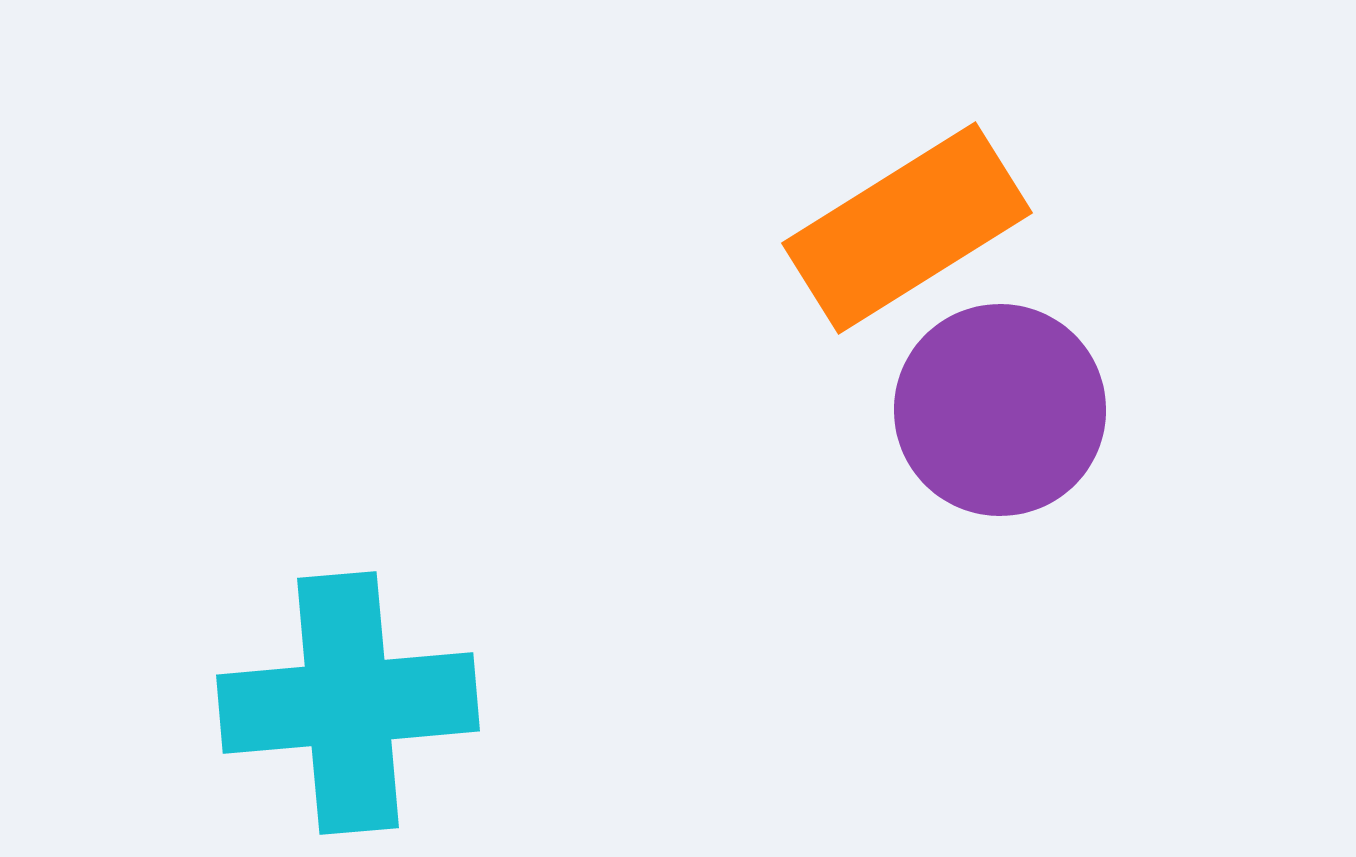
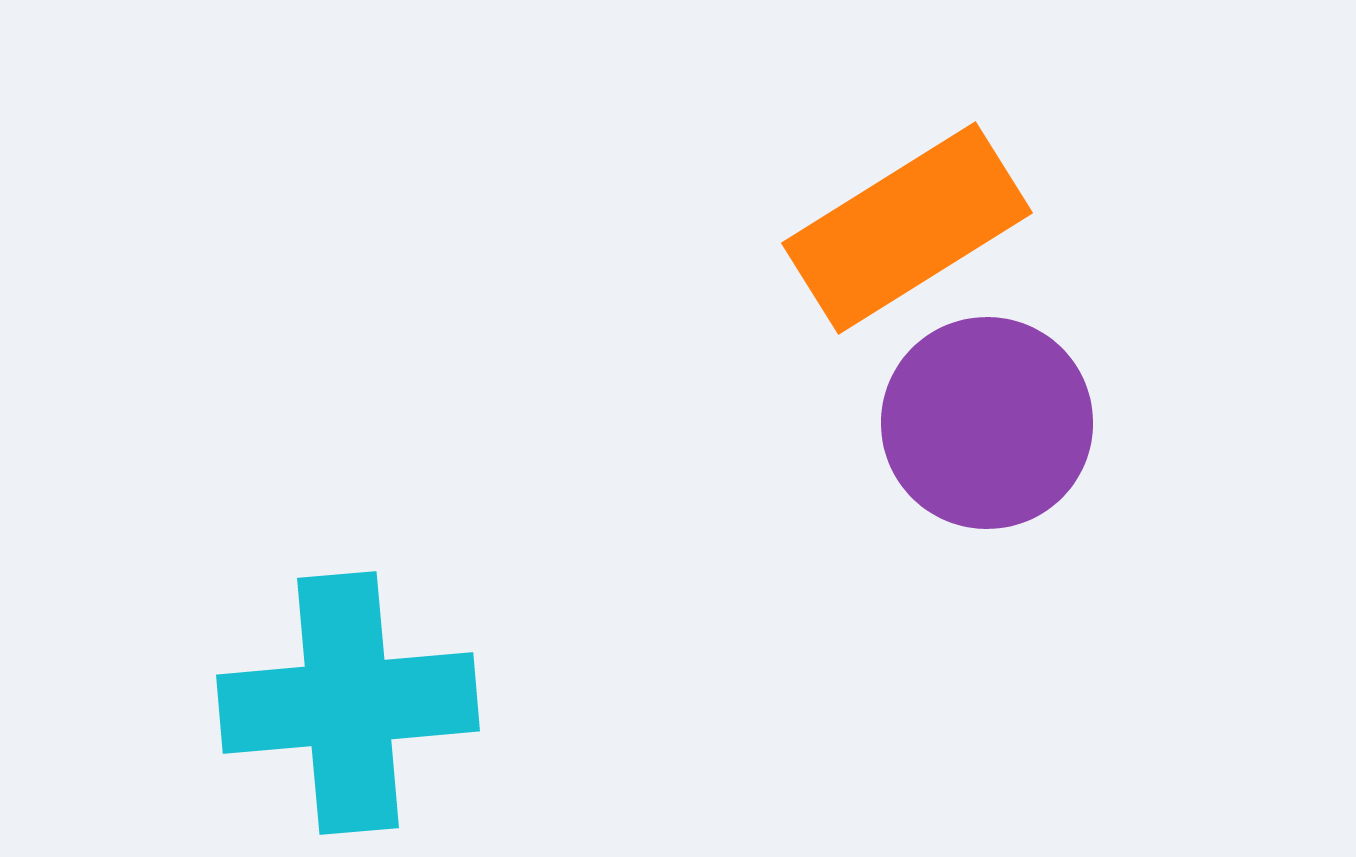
purple circle: moved 13 px left, 13 px down
